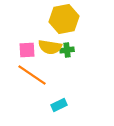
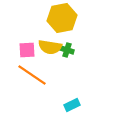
yellow hexagon: moved 2 px left, 1 px up
green cross: rotated 24 degrees clockwise
cyan rectangle: moved 13 px right
